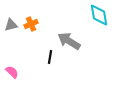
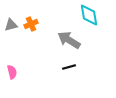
cyan diamond: moved 10 px left
gray arrow: moved 1 px up
black line: moved 19 px right, 10 px down; rotated 64 degrees clockwise
pink semicircle: rotated 32 degrees clockwise
